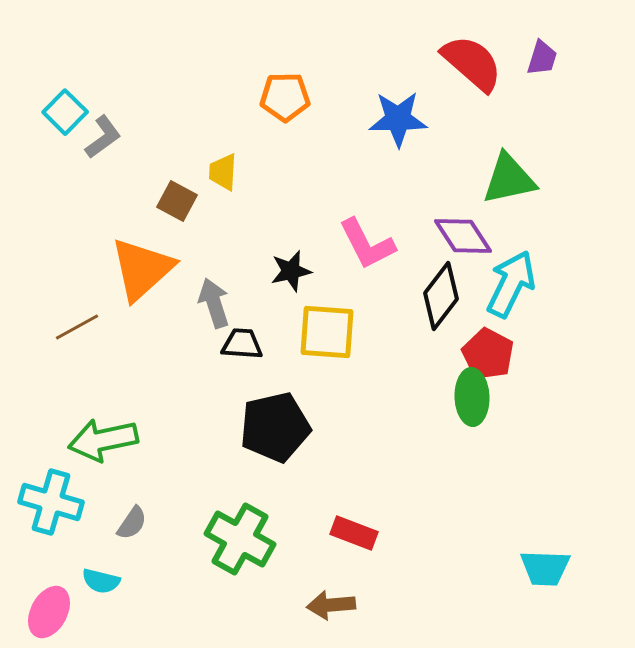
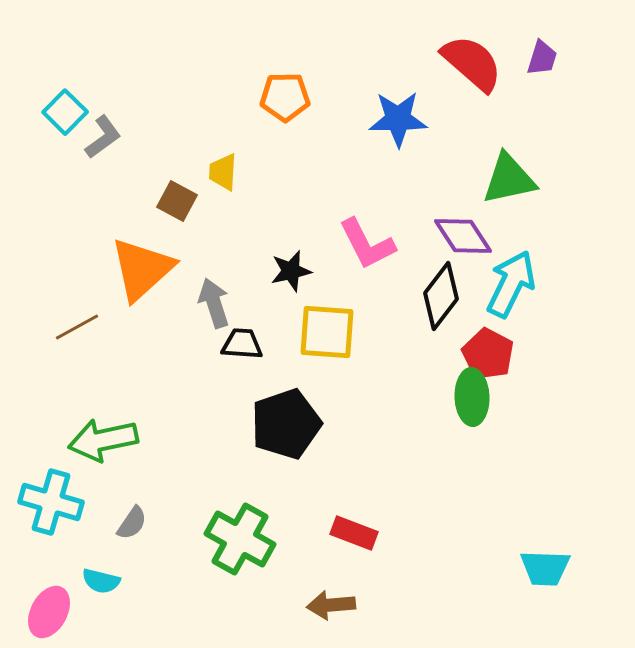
black pentagon: moved 11 px right, 3 px up; rotated 6 degrees counterclockwise
